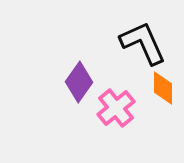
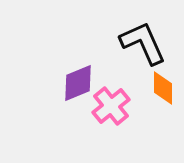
purple diamond: moved 1 px left, 1 px down; rotated 33 degrees clockwise
pink cross: moved 5 px left, 2 px up
